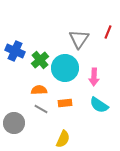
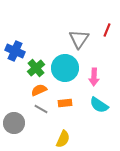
red line: moved 1 px left, 2 px up
green cross: moved 4 px left, 8 px down
orange semicircle: rotated 21 degrees counterclockwise
